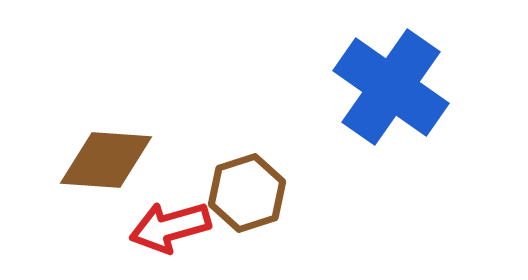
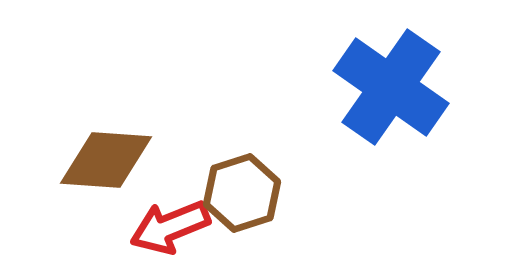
brown hexagon: moved 5 px left
red arrow: rotated 6 degrees counterclockwise
